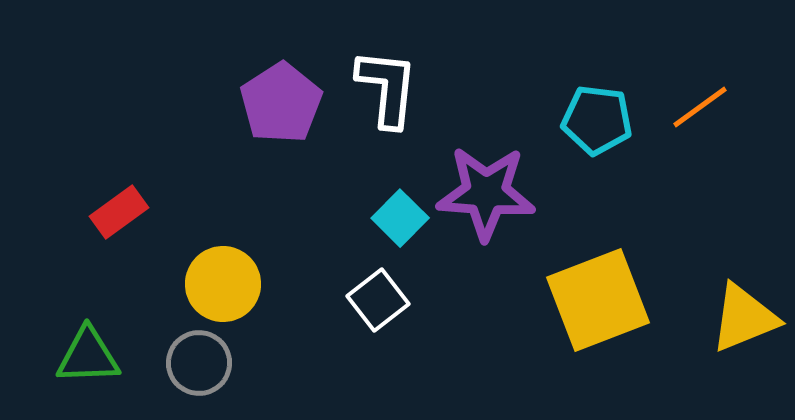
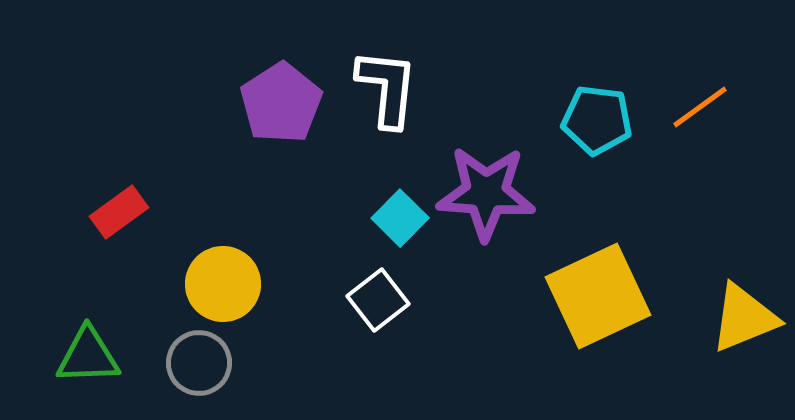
yellow square: moved 4 px up; rotated 4 degrees counterclockwise
